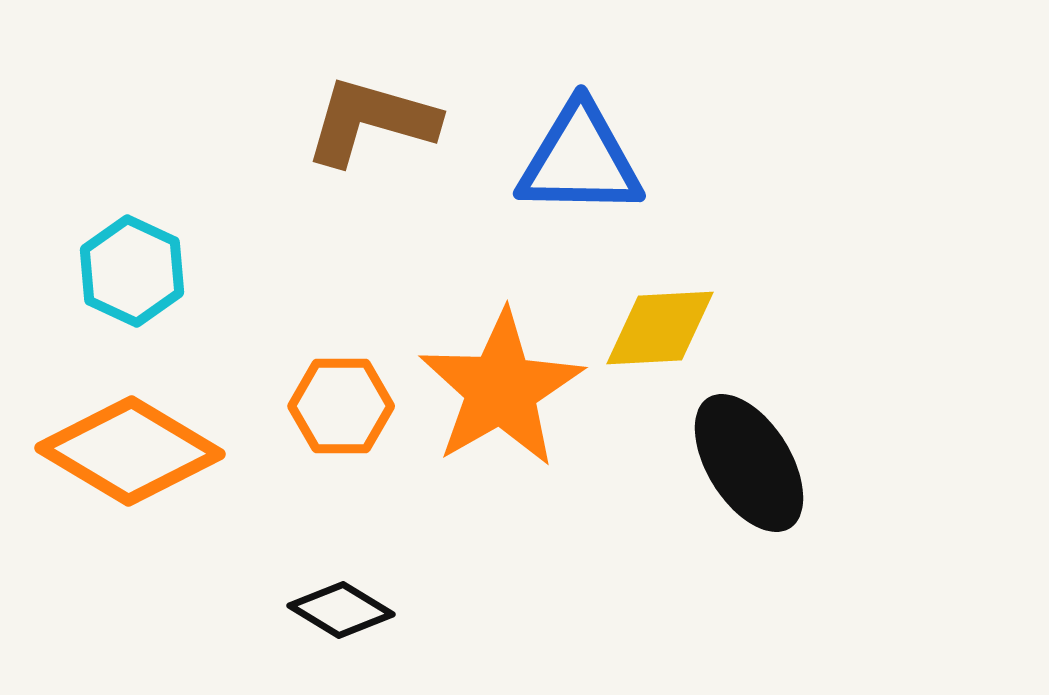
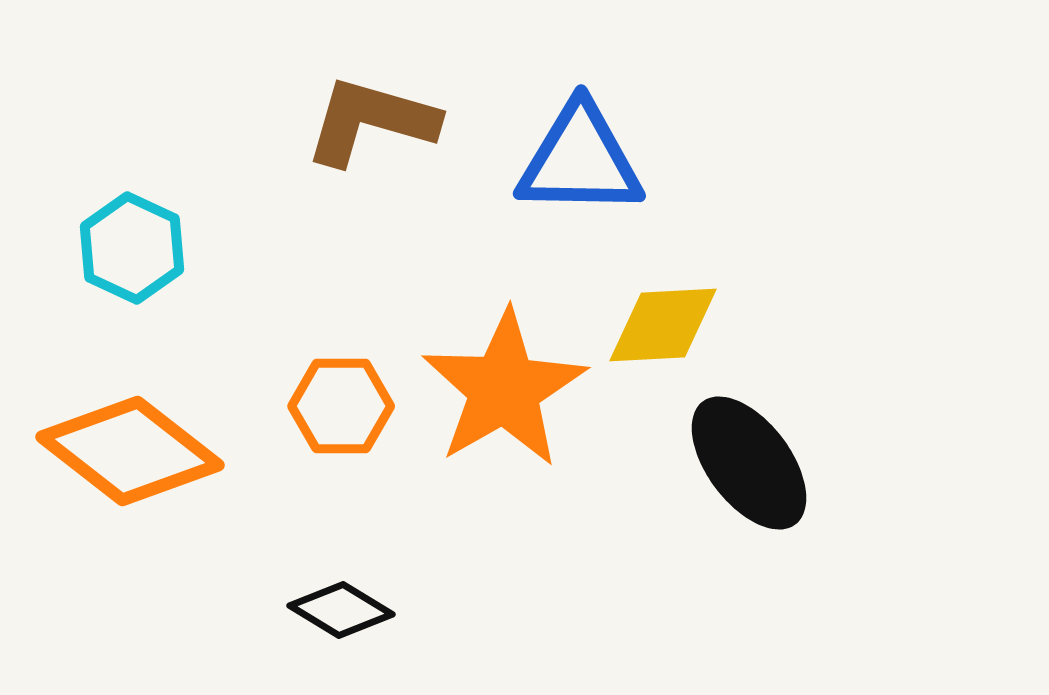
cyan hexagon: moved 23 px up
yellow diamond: moved 3 px right, 3 px up
orange star: moved 3 px right
orange diamond: rotated 7 degrees clockwise
black ellipse: rotated 5 degrees counterclockwise
